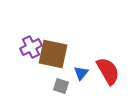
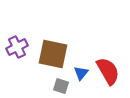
purple cross: moved 14 px left
